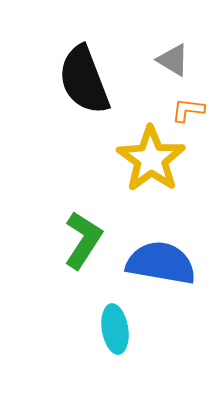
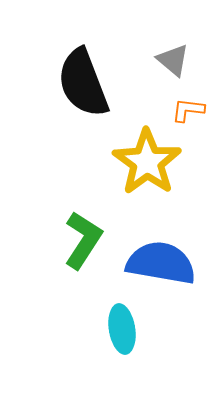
gray triangle: rotated 9 degrees clockwise
black semicircle: moved 1 px left, 3 px down
yellow star: moved 4 px left, 3 px down
cyan ellipse: moved 7 px right
